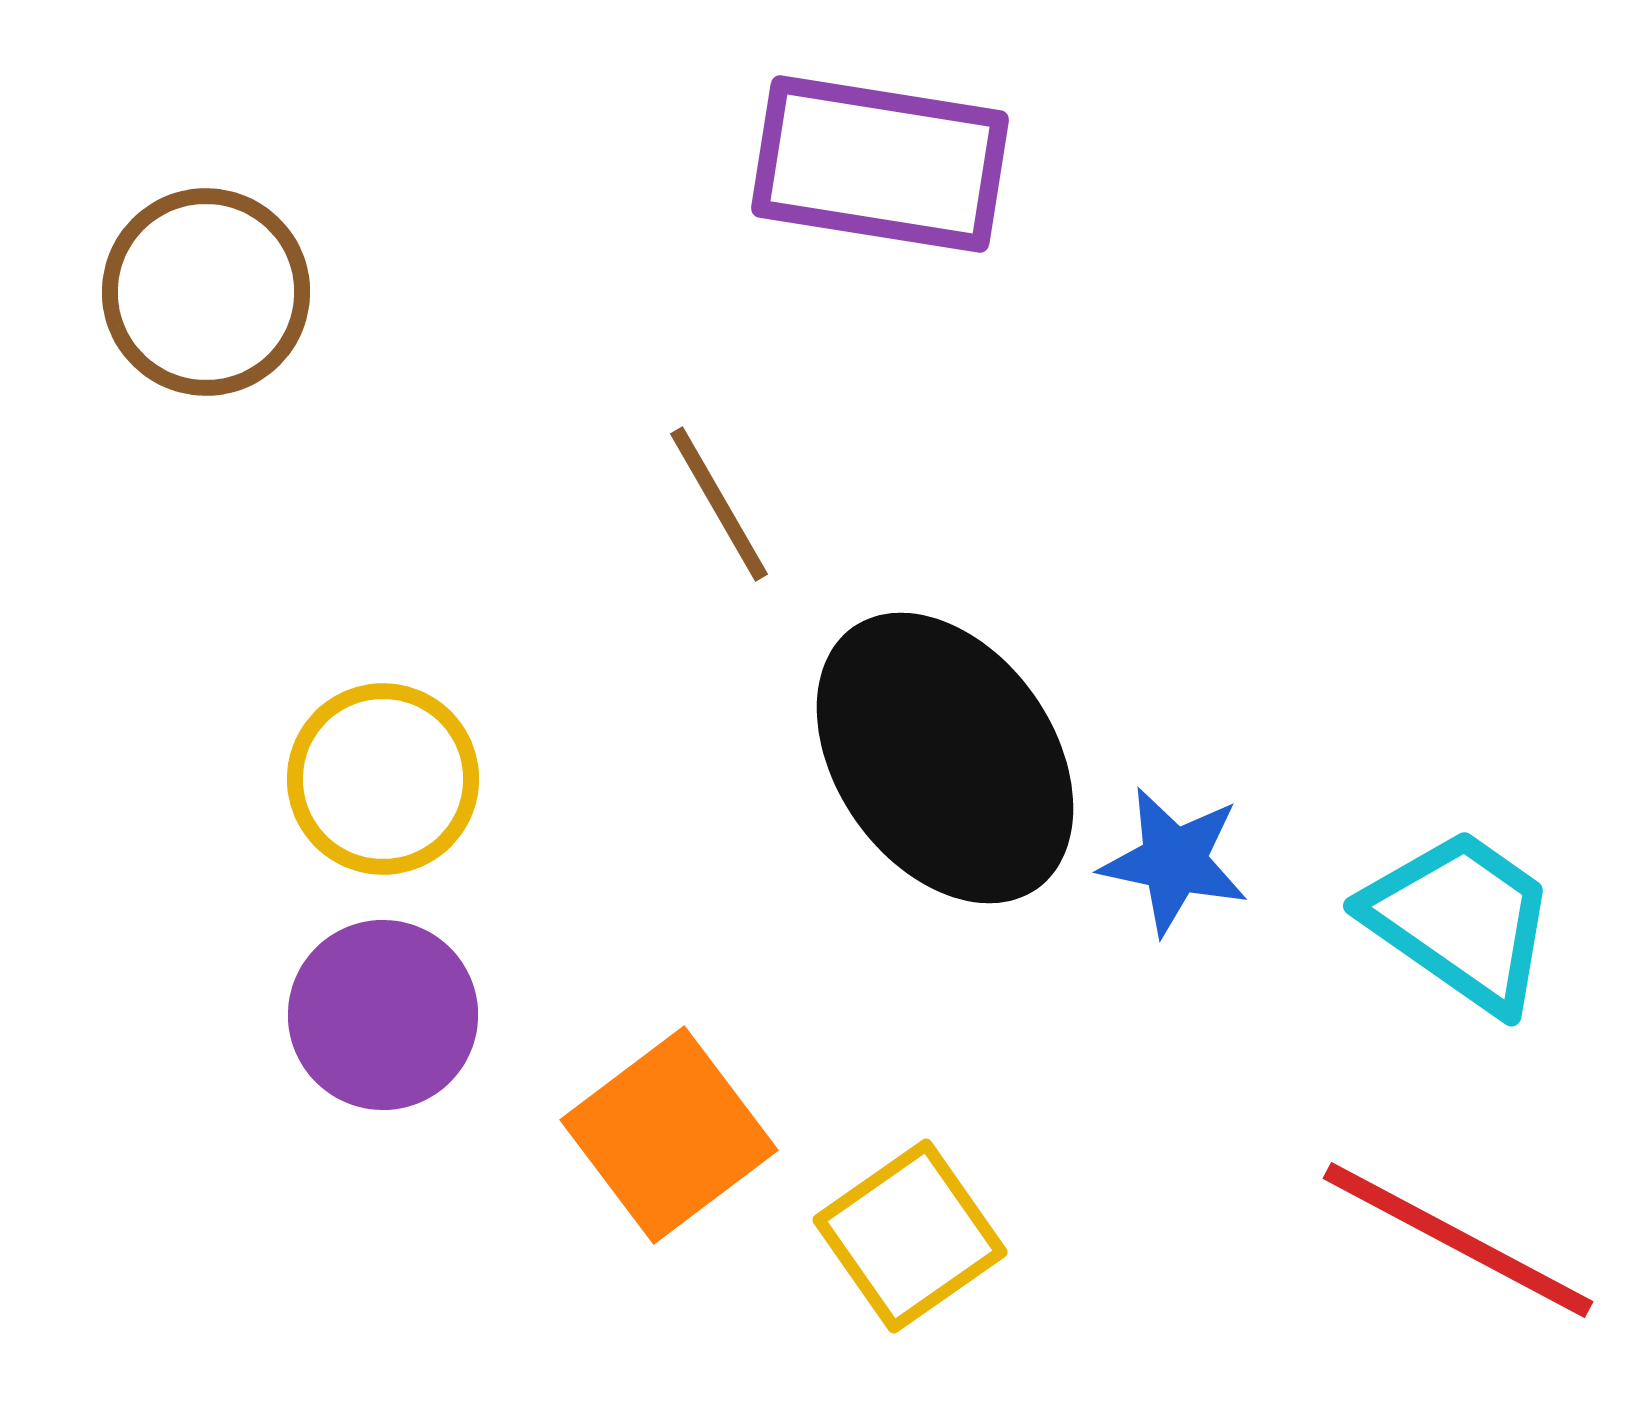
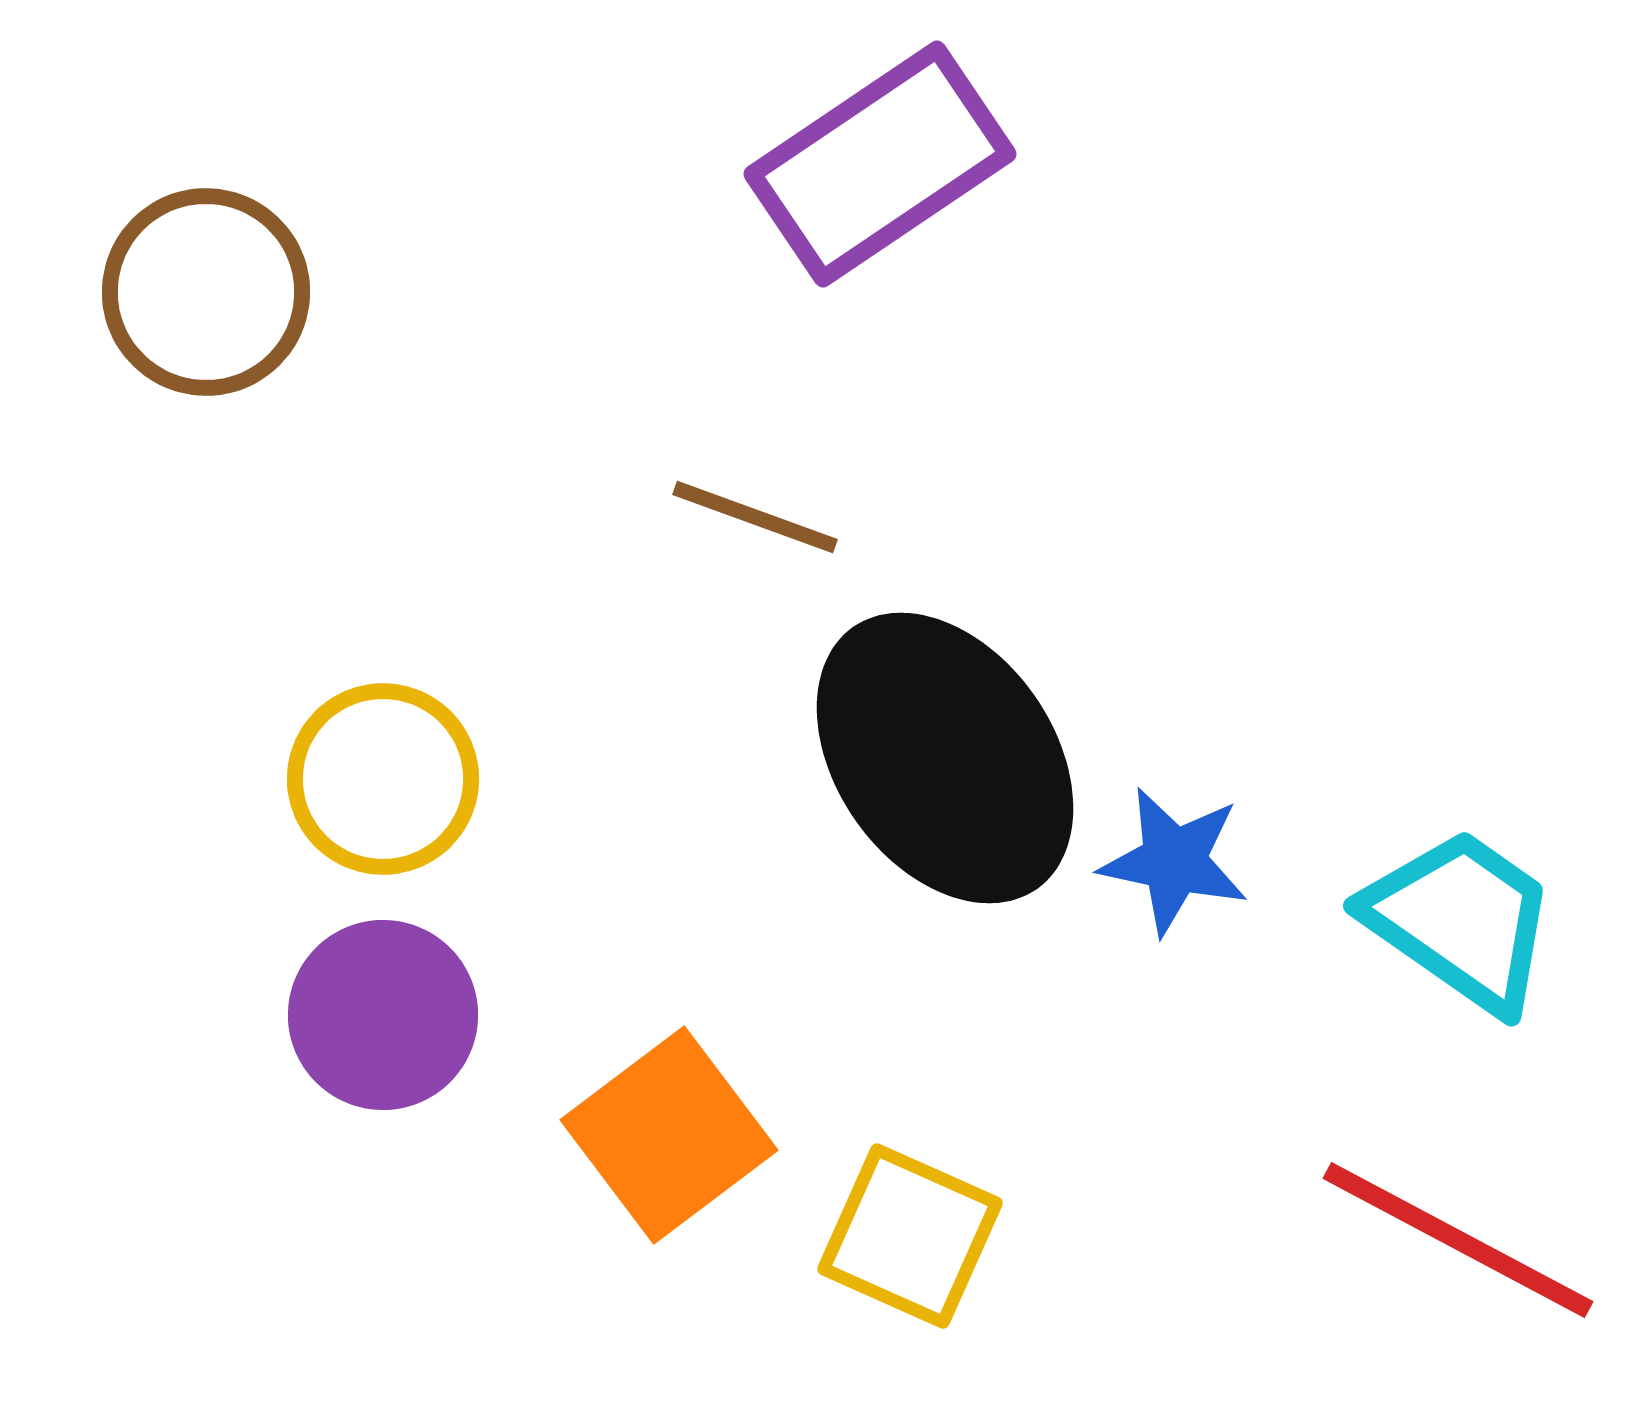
purple rectangle: rotated 43 degrees counterclockwise
brown line: moved 36 px right, 13 px down; rotated 40 degrees counterclockwise
yellow square: rotated 31 degrees counterclockwise
